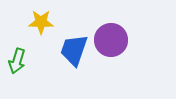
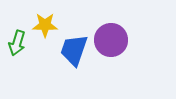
yellow star: moved 4 px right, 3 px down
green arrow: moved 18 px up
